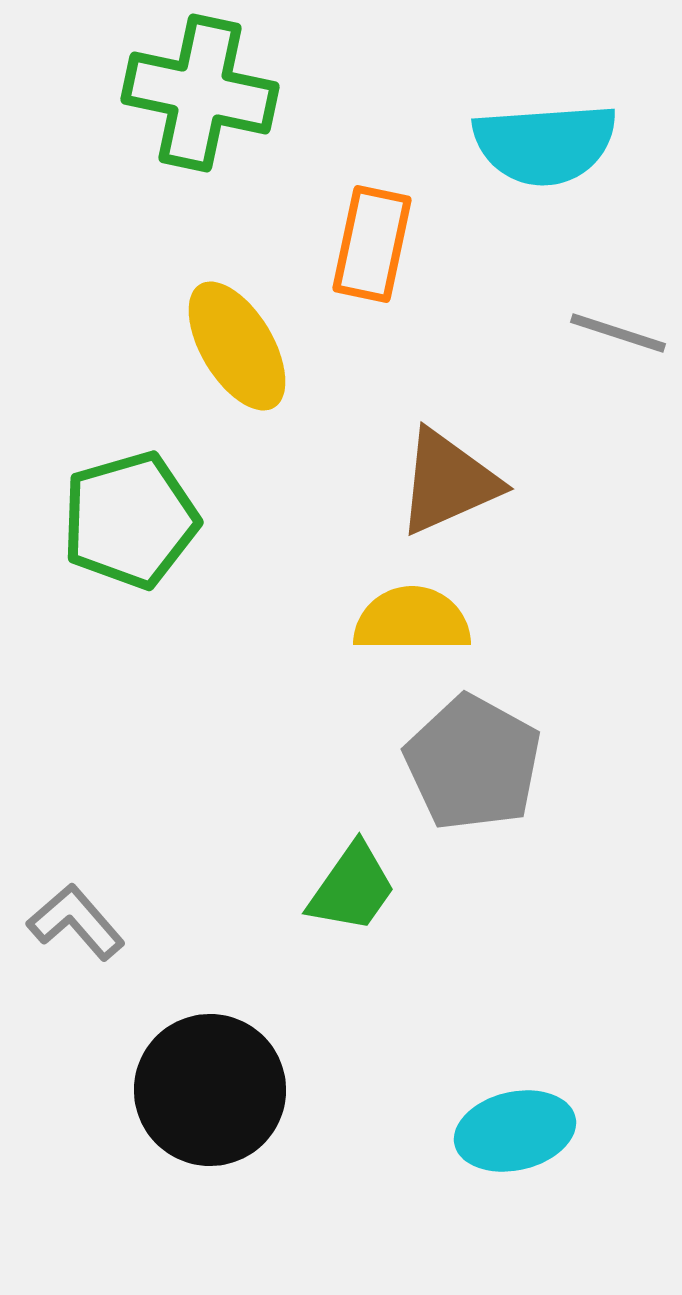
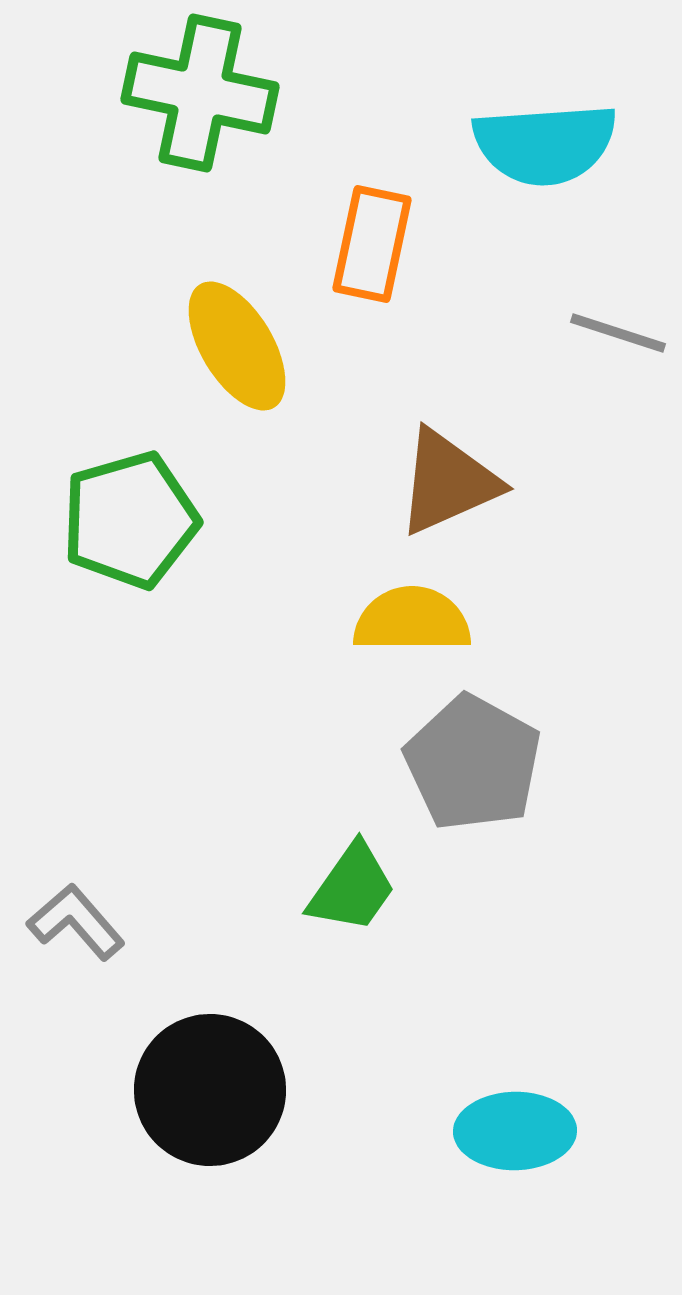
cyan ellipse: rotated 12 degrees clockwise
